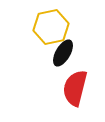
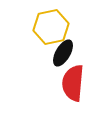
red semicircle: moved 2 px left, 5 px up; rotated 9 degrees counterclockwise
